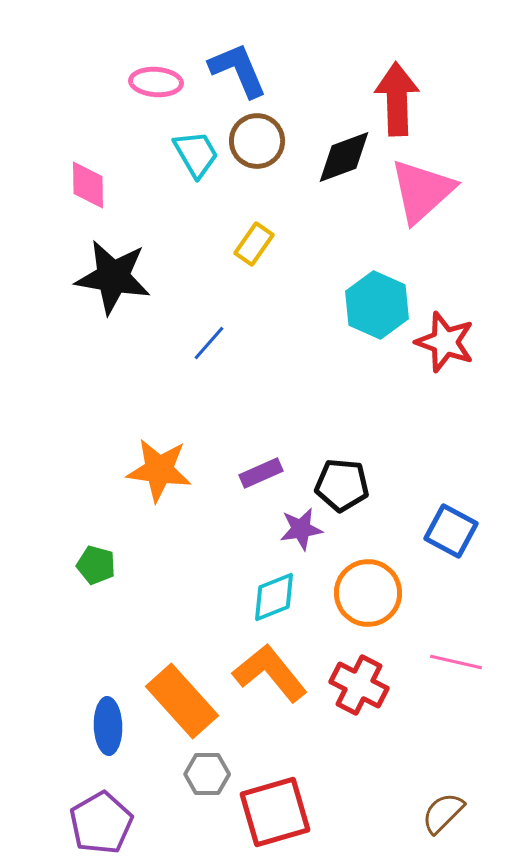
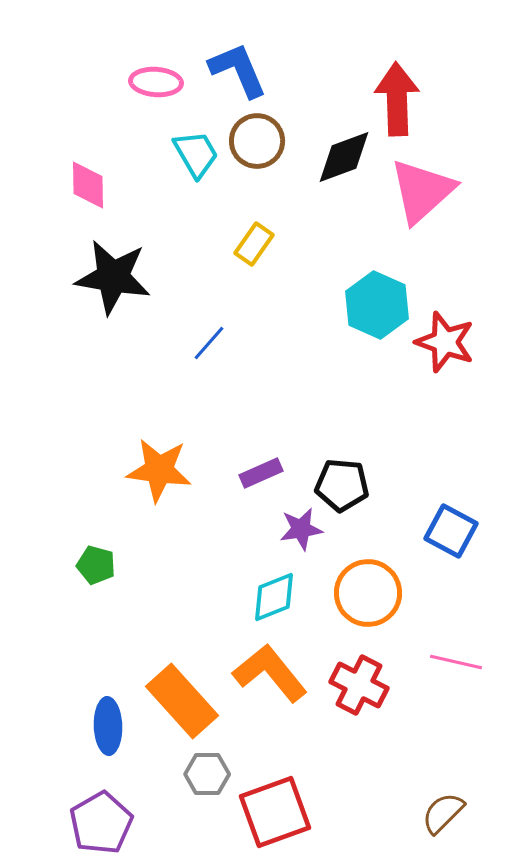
red square: rotated 4 degrees counterclockwise
